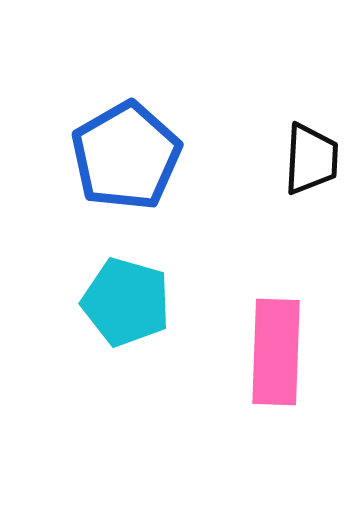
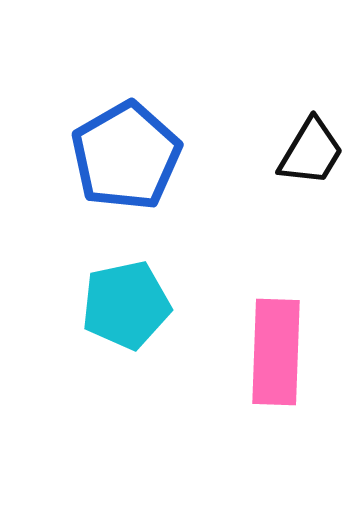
black trapezoid: moved 7 px up; rotated 28 degrees clockwise
cyan pentagon: moved 3 px down; rotated 28 degrees counterclockwise
